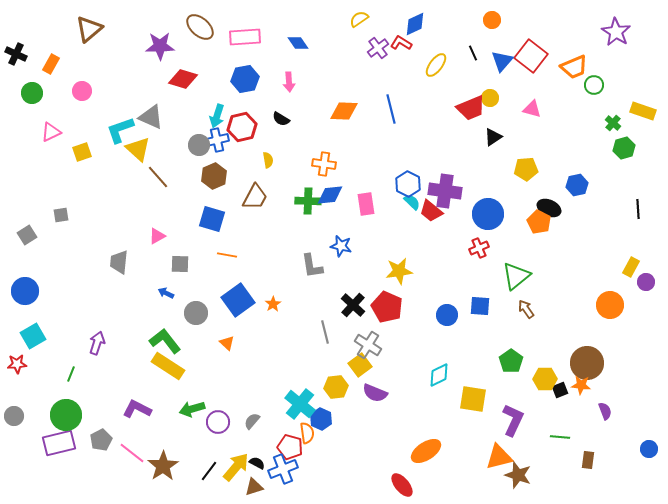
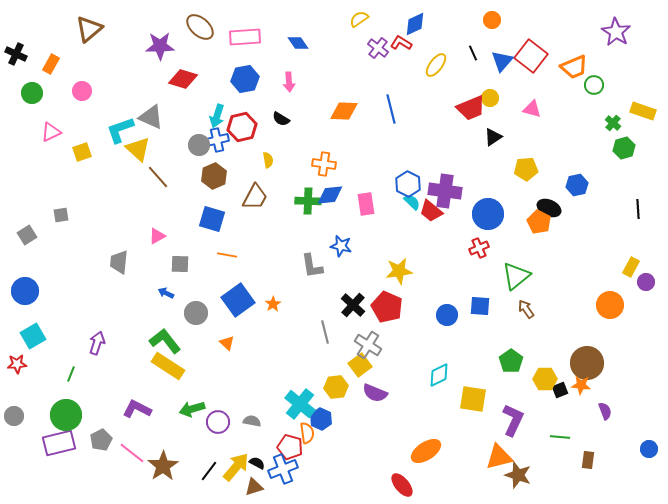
purple cross at (378, 48): rotated 15 degrees counterclockwise
gray semicircle at (252, 421): rotated 60 degrees clockwise
